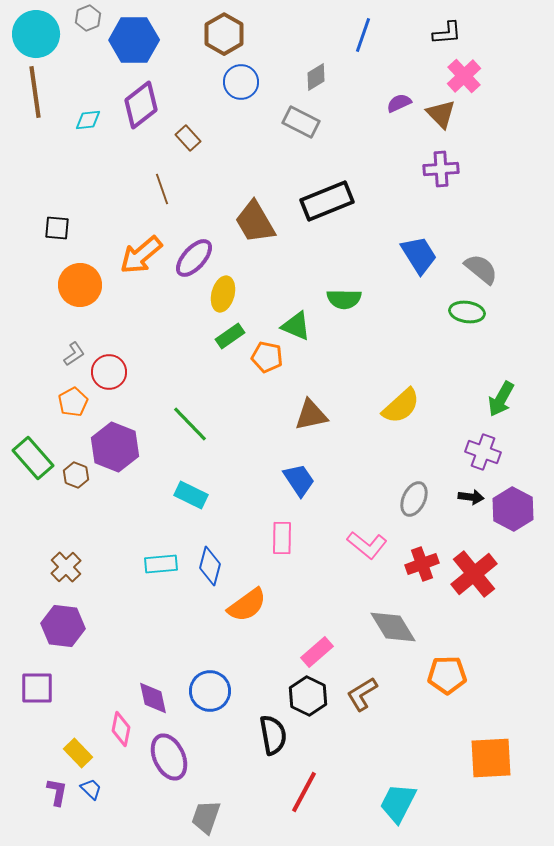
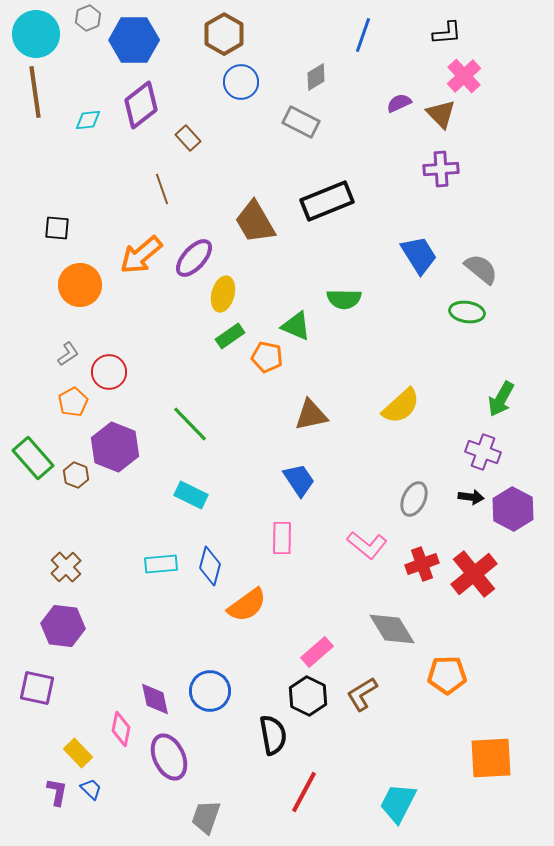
gray L-shape at (74, 354): moved 6 px left
gray diamond at (393, 627): moved 1 px left, 2 px down
purple square at (37, 688): rotated 12 degrees clockwise
purple diamond at (153, 698): moved 2 px right, 1 px down
